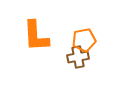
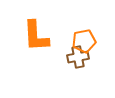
orange pentagon: moved 1 px down
